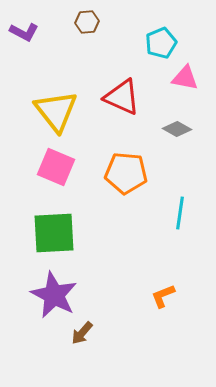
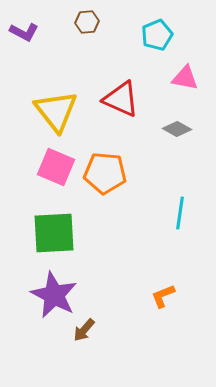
cyan pentagon: moved 4 px left, 8 px up
red triangle: moved 1 px left, 2 px down
orange pentagon: moved 21 px left
brown arrow: moved 2 px right, 3 px up
